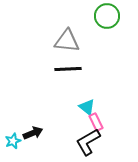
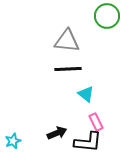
cyan triangle: moved 1 px left, 13 px up
black arrow: moved 24 px right
black L-shape: rotated 144 degrees counterclockwise
